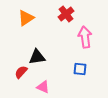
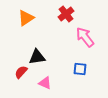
pink arrow: rotated 30 degrees counterclockwise
pink triangle: moved 2 px right, 4 px up
